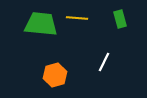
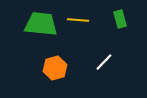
yellow line: moved 1 px right, 2 px down
white line: rotated 18 degrees clockwise
orange hexagon: moved 7 px up
